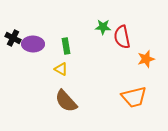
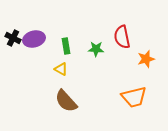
green star: moved 7 px left, 22 px down
purple ellipse: moved 1 px right, 5 px up; rotated 15 degrees counterclockwise
